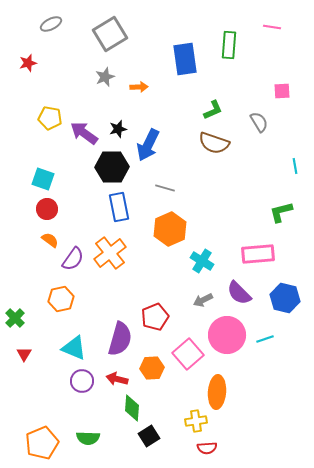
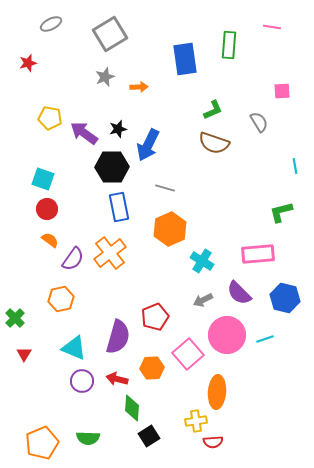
purple semicircle at (120, 339): moved 2 px left, 2 px up
red semicircle at (207, 448): moved 6 px right, 6 px up
